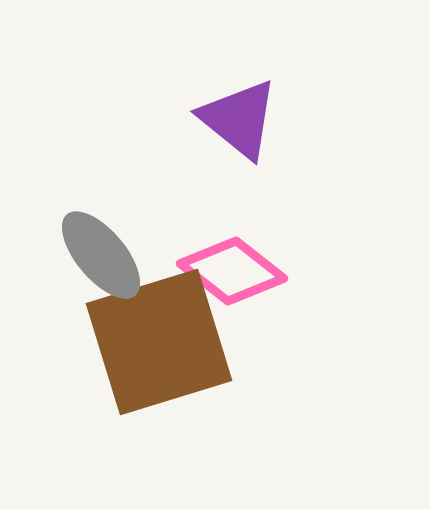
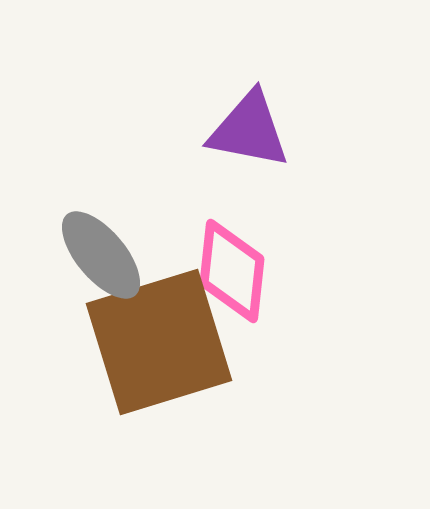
purple triangle: moved 10 px right, 11 px down; rotated 28 degrees counterclockwise
pink diamond: rotated 58 degrees clockwise
